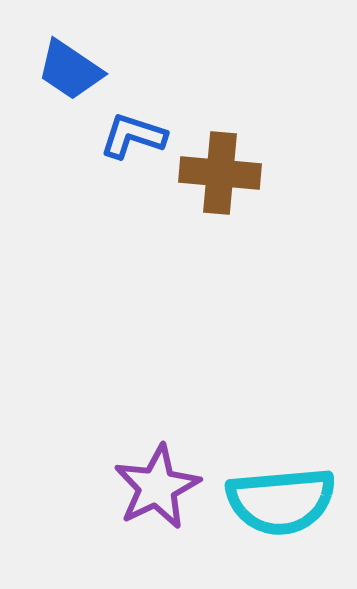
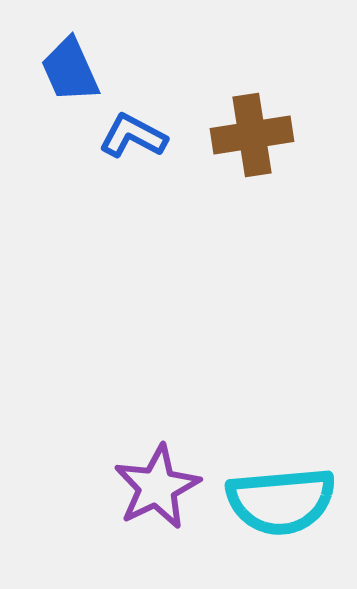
blue trapezoid: rotated 32 degrees clockwise
blue L-shape: rotated 10 degrees clockwise
brown cross: moved 32 px right, 38 px up; rotated 14 degrees counterclockwise
